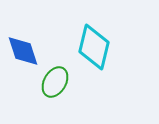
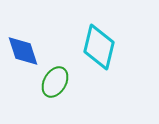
cyan diamond: moved 5 px right
